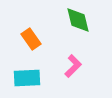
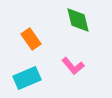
pink L-shape: rotated 95 degrees clockwise
cyan rectangle: rotated 20 degrees counterclockwise
